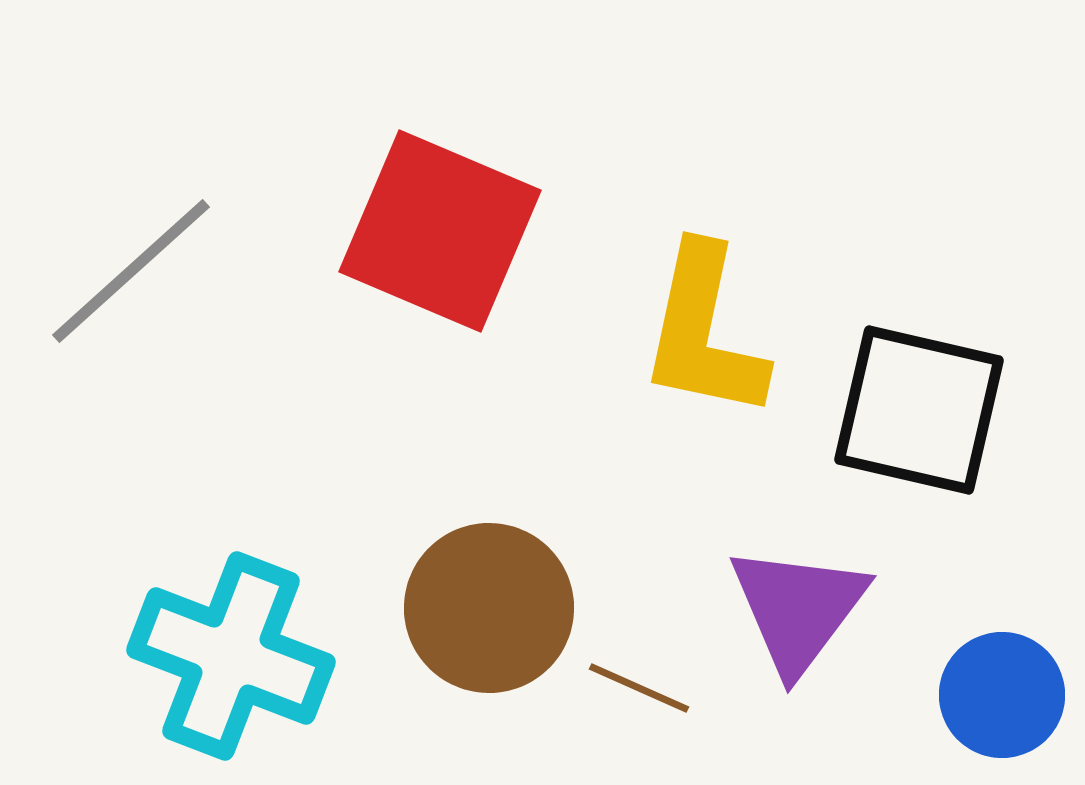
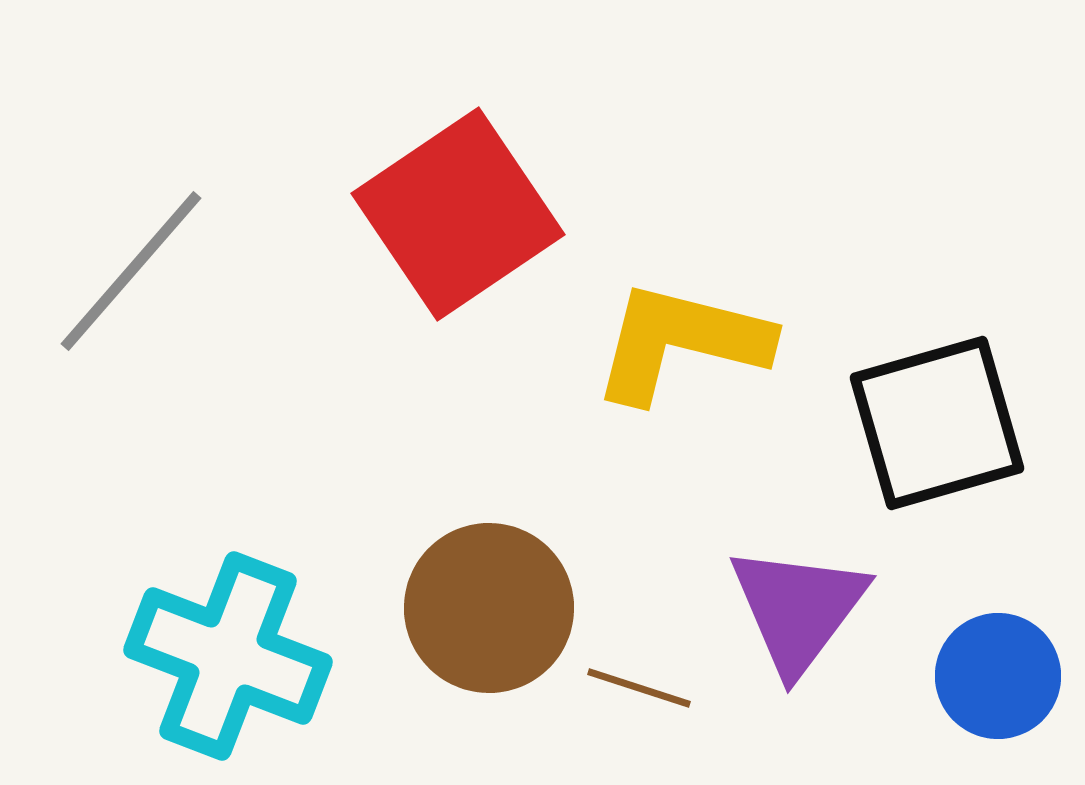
red square: moved 18 px right, 17 px up; rotated 33 degrees clockwise
gray line: rotated 7 degrees counterclockwise
yellow L-shape: moved 23 px left, 10 px down; rotated 92 degrees clockwise
black square: moved 18 px right, 13 px down; rotated 29 degrees counterclockwise
cyan cross: moved 3 px left
brown line: rotated 6 degrees counterclockwise
blue circle: moved 4 px left, 19 px up
